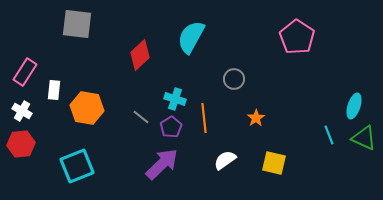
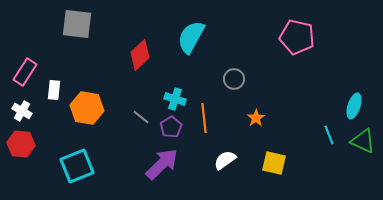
pink pentagon: rotated 20 degrees counterclockwise
green triangle: moved 1 px left, 3 px down
red hexagon: rotated 12 degrees clockwise
